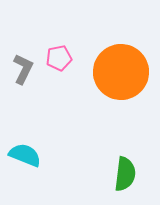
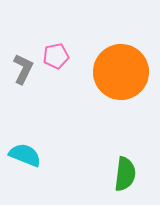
pink pentagon: moved 3 px left, 2 px up
